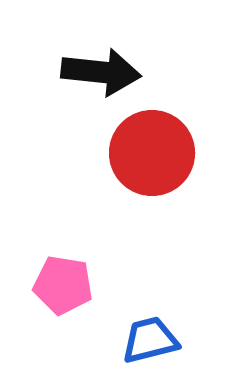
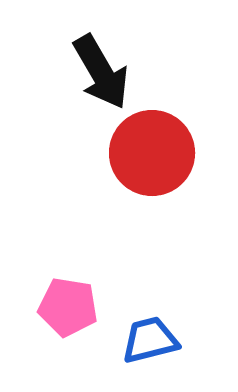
black arrow: rotated 54 degrees clockwise
pink pentagon: moved 5 px right, 22 px down
